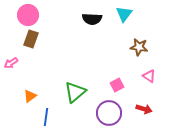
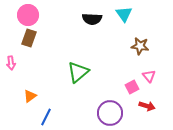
cyan triangle: rotated 12 degrees counterclockwise
brown rectangle: moved 2 px left, 1 px up
brown star: moved 1 px right, 1 px up
pink arrow: rotated 64 degrees counterclockwise
pink triangle: rotated 16 degrees clockwise
pink square: moved 15 px right, 2 px down
green triangle: moved 3 px right, 20 px up
red arrow: moved 3 px right, 3 px up
purple circle: moved 1 px right
blue line: rotated 18 degrees clockwise
